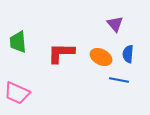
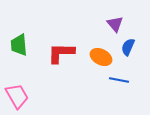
green trapezoid: moved 1 px right, 3 px down
blue semicircle: moved 7 px up; rotated 18 degrees clockwise
pink trapezoid: moved 3 px down; rotated 144 degrees counterclockwise
